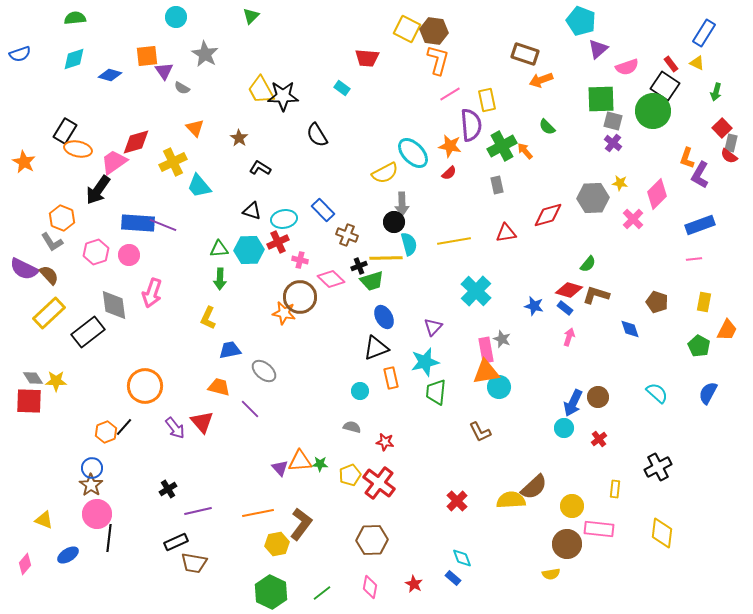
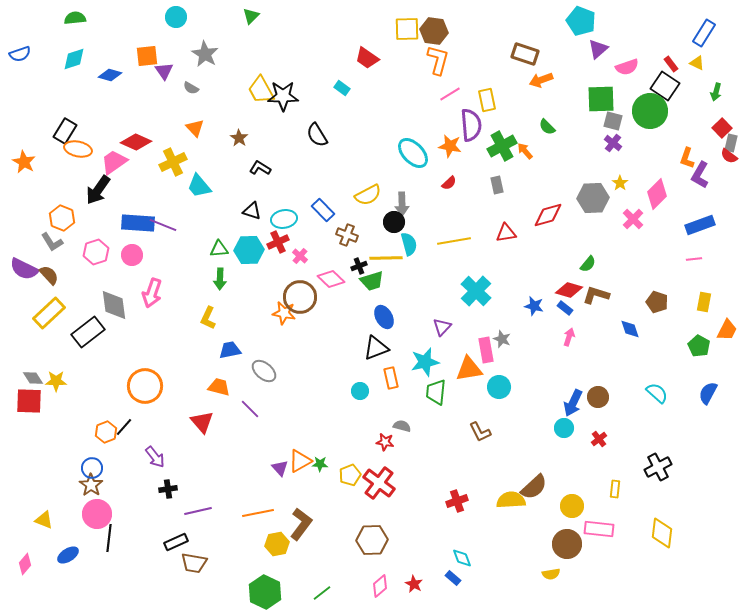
yellow square at (407, 29): rotated 28 degrees counterclockwise
red trapezoid at (367, 58): rotated 30 degrees clockwise
gray semicircle at (182, 88): moved 9 px right
green circle at (653, 111): moved 3 px left
red diamond at (136, 142): rotated 40 degrees clockwise
yellow semicircle at (385, 173): moved 17 px left, 22 px down
red semicircle at (449, 173): moved 10 px down
yellow star at (620, 183): rotated 28 degrees clockwise
pink circle at (129, 255): moved 3 px right
pink cross at (300, 260): moved 4 px up; rotated 28 degrees clockwise
purple triangle at (433, 327): moved 9 px right
orange triangle at (486, 372): moved 17 px left, 3 px up
gray semicircle at (352, 427): moved 50 px right, 1 px up
purple arrow at (175, 428): moved 20 px left, 29 px down
orange triangle at (300, 461): rotated 25 degrees counterclockwise
black cross at (168, 489): rotated 24 degrees clockwise
red cross at (457, 501): rotated 25 degrees clockwise
pink diamond at (370, 587): moved 10 px right, 1 px up; rotated 40 degrees clockwise
green hexagon at (271, 592): moved 6 px left
